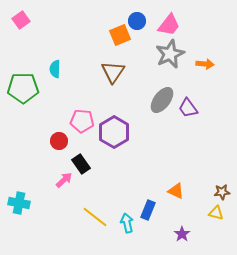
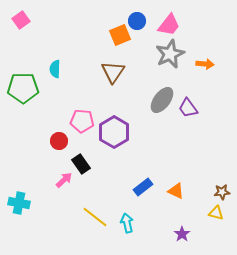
blue rectangle: moved 5 px left, 23 px up; rotated 30 degrees clockwise
